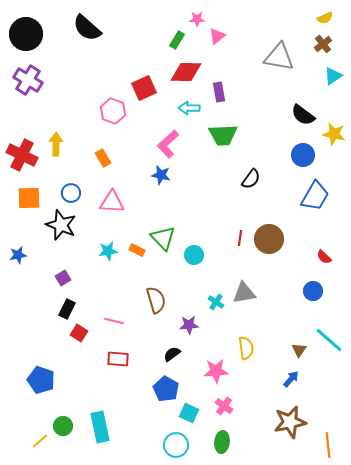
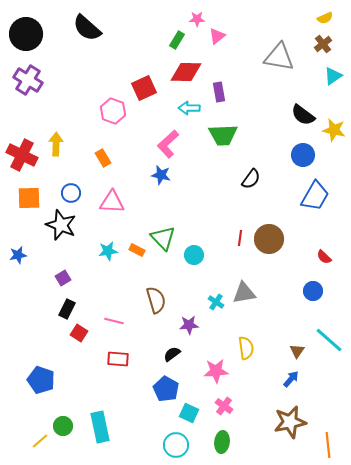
yellow star at (334, 134): moved 4 px up
brown triangle at (299, 350): moved 2 px left, 1 px down
